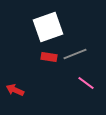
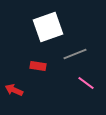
red rectangle: moved 11 px left, 9 px down
red arrow: moved 1 px left
